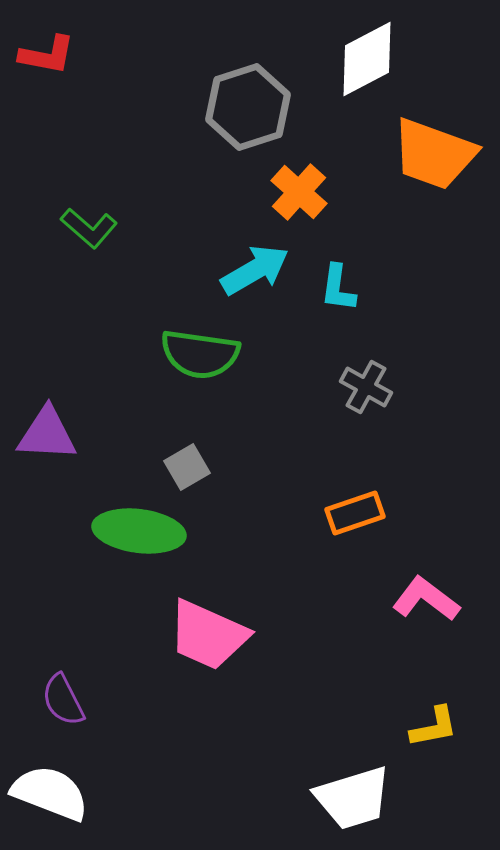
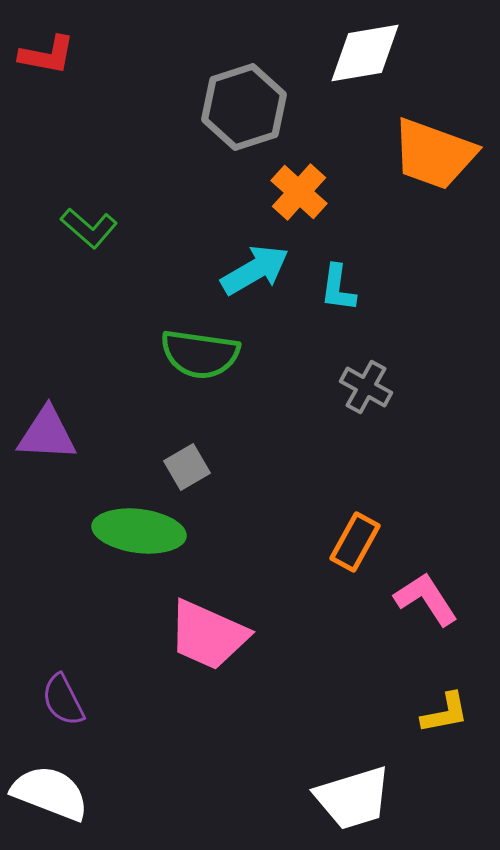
white diamond: moved 2 px left, 6 px up; rotated 18 degrees clockwise
gray hexagon: moved 4 px left
orange rectangle: moved 29 px down; rotated 42 degrees counterclockwise
pink L-shape: rotated 20 degrees clockwise
yellow L-shape: moved 11 px right, 14 px up
